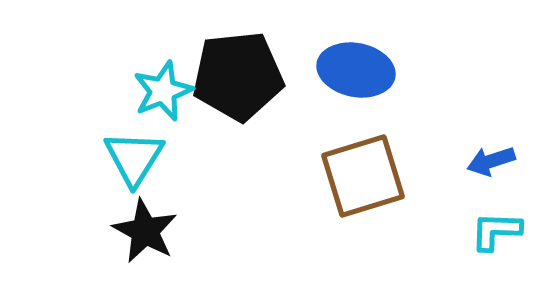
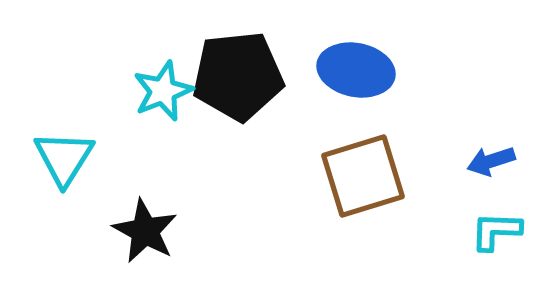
cyan triangle: moved 70 px left
